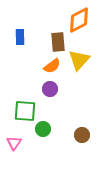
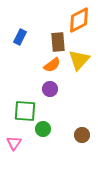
blue rectangle: rotated 28 degrees clockwise
orange semicircle: moved 1 px up
